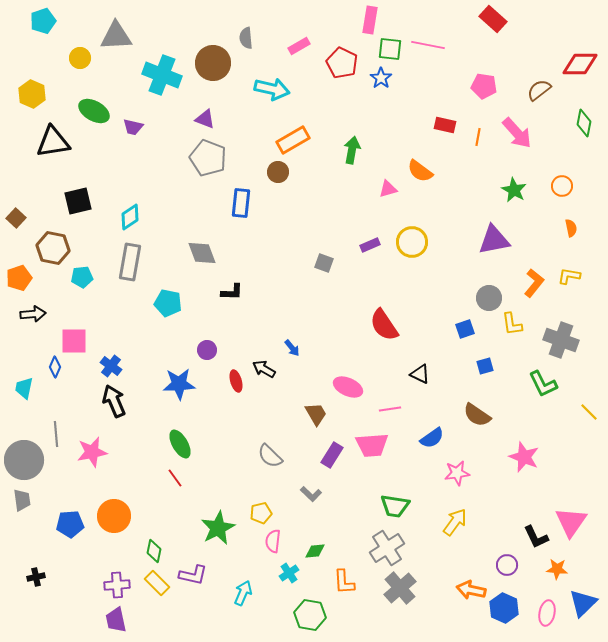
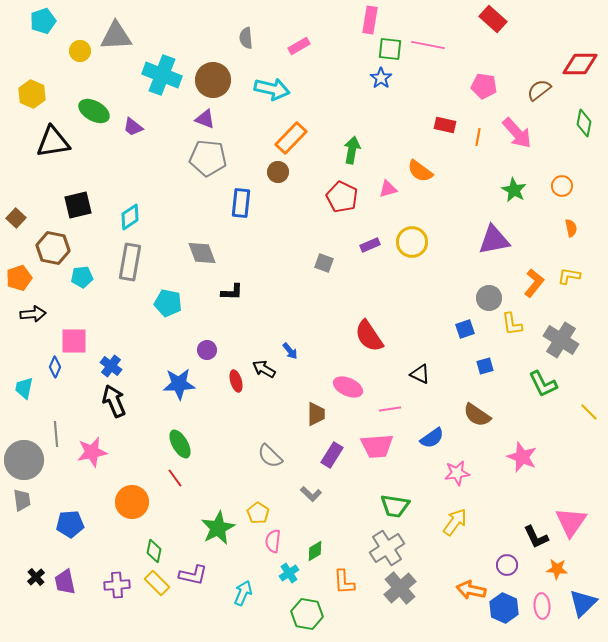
yellow circle at (80, 58): moved 7 px up
brown circle at (213, 63): moved 17 px down
red pentagon at (342, 63): moved 134 px down
purple trapezoid at (133, 127): rotated 25 degrees clockwise
orange rectangle at (293, 140): moved 2 px left, 2 px up; rotated 16 degrees counterclockwise
gray pentagon at (208, 158): rotated 15 degrees counterclockwise
black square at (78, 201): moved 4 px down
red semicircle at (384, 325): moved 15 px left, 11 px down
gray cross at (561, 340): rotated 12 degrees clockwise
blue arrow at (292, 348): moved 2 px left, 3 px down
brown trapezoid at (316, 414): rotated 30 degrees clockwise
pink trapezoid at (372, 445): moved 5 px right, 1 px down
pink star at (524, 457): moved 2 px left
yellow pentagon at (261, 513): moved 3 px left; rotated 25 degrees counterclockwise
orange circle at (114, 516): moved 18 px right, 14 px up
green diamond at (315, 551): rotated 25 degrees counterclockwise
black cross at (36, 577): rotated 30 degrees counterclockwise
pink ellipse at (547, 613): moved 5 px left, 7 px up; rotated 15 degrees counterclockwise
green hexagon at (310, 615): moved 3 px left, 1 px up
purple trapezoid at (116, 620): moved 51 px left, 38 px up
